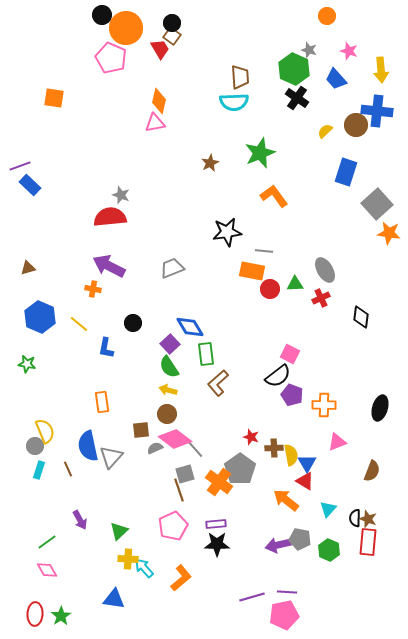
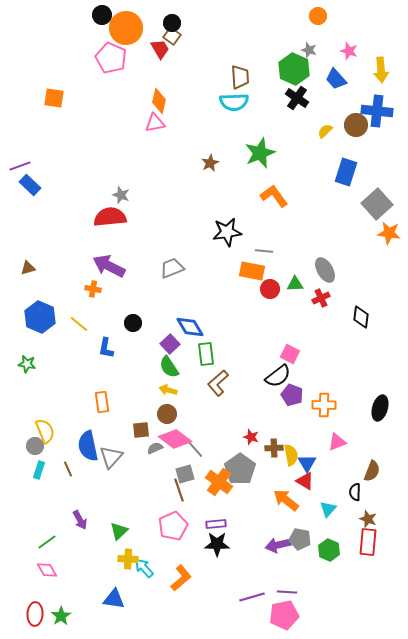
orange circle at (327, 16): moved 9 px left
black semicircle at (355, 518): moved 26 px up
